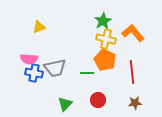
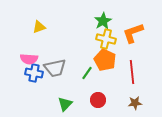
orange L-shape: rotated 70 degrees counterclockwise
green line: rotated 56 degrees counterclockwise
